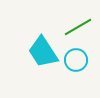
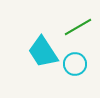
cyan circle: moved 1 px left, 4 px down
